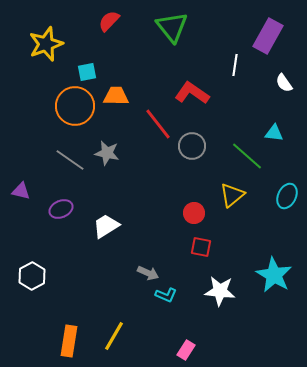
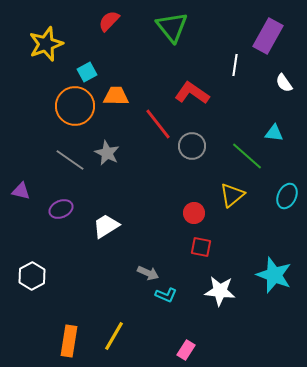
cyan square: rotated 18 degrees counterclockwise
gray star: rotated 15 degrees clockwise
cyan star: rotated 9 degrees counterclockwise
